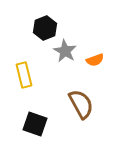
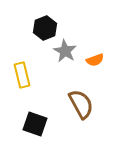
yellow rectangle: moved 2 px left
